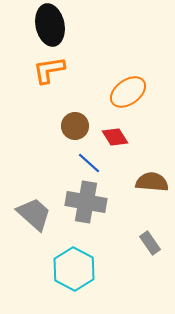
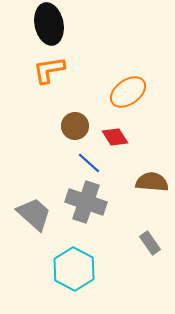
black ellipse: moved 1 px left, 1 px up
gray cross: rotated 9 degrees clockwise
